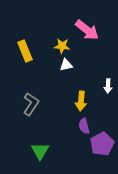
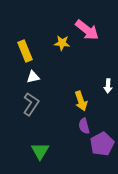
yellow star: moved 3 px up
white triangle: moved 33 px left, 12 px down
yellow arrow: rotated 24 degrees counterclockwise
